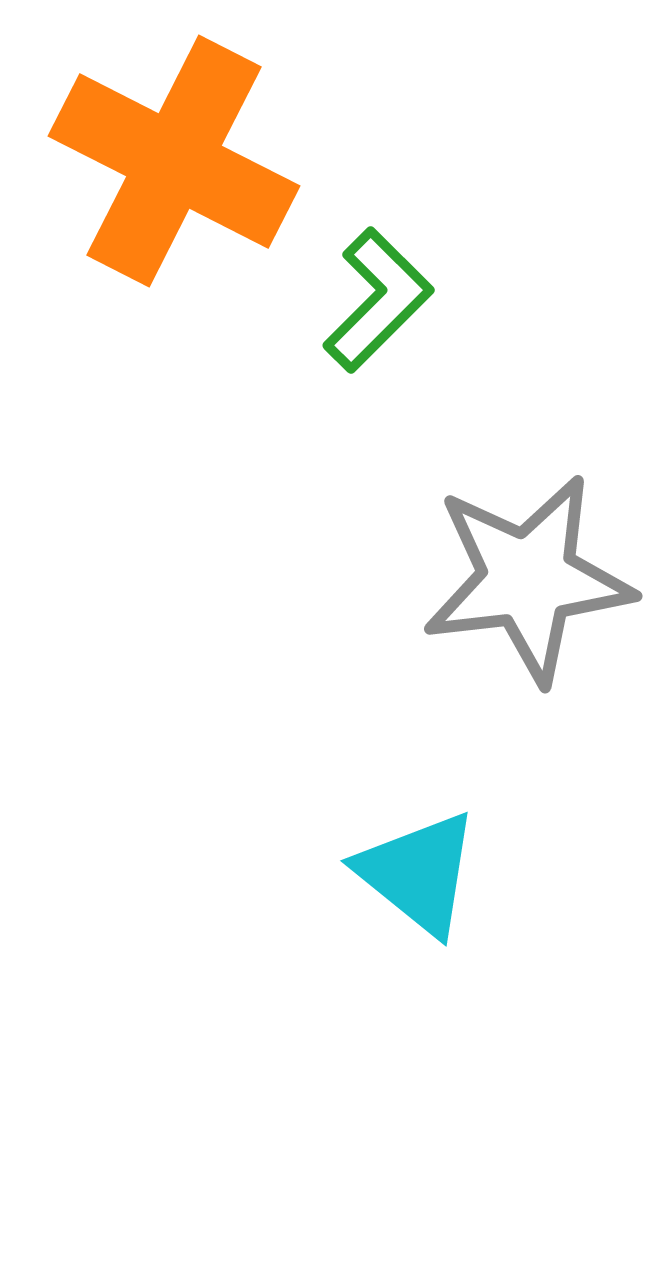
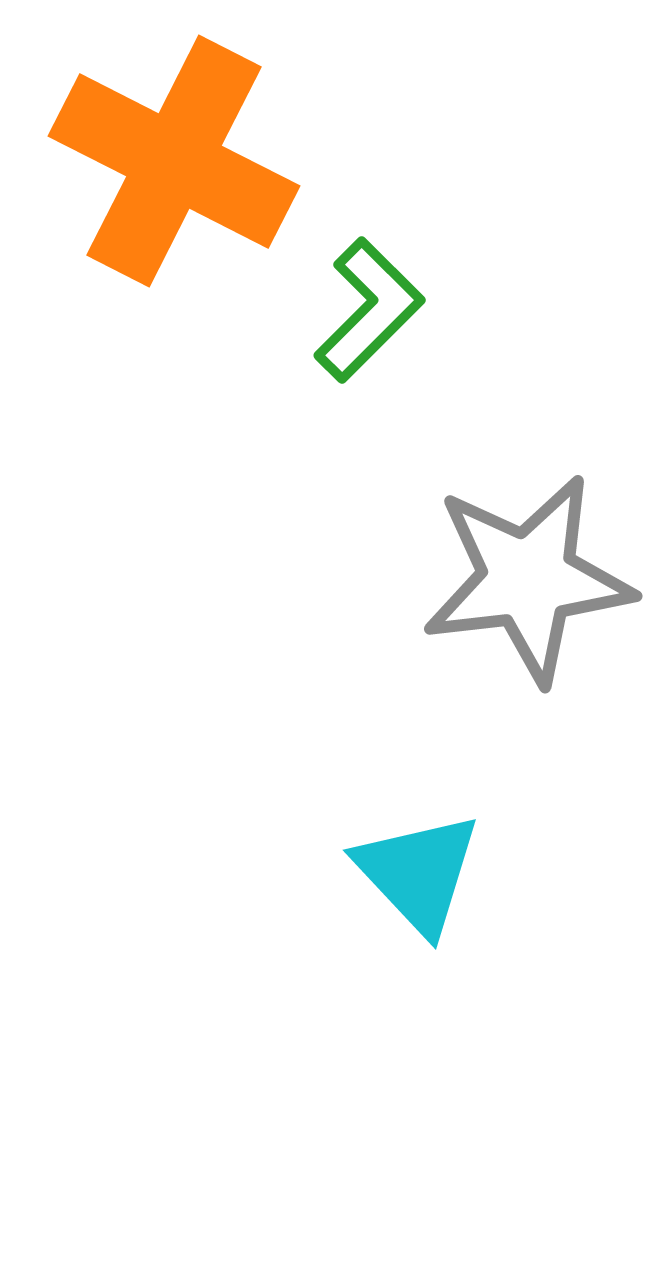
green L-shape: moved 9 px left, 10 px down
cyan triangle: rotated 8 degrees clockwise
